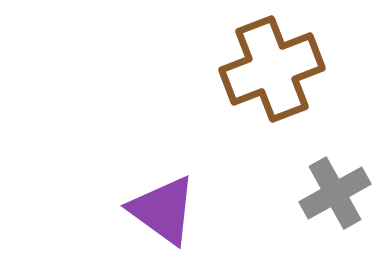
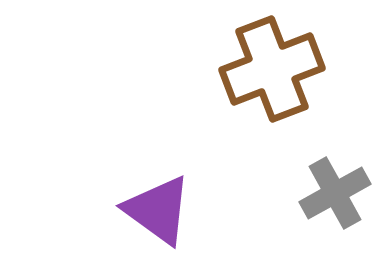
purple triangle: moved 5 px left
